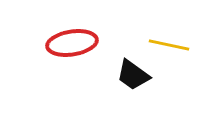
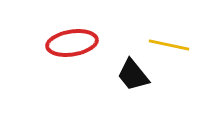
black trapezoid: rotated 15 degrees clockwise
